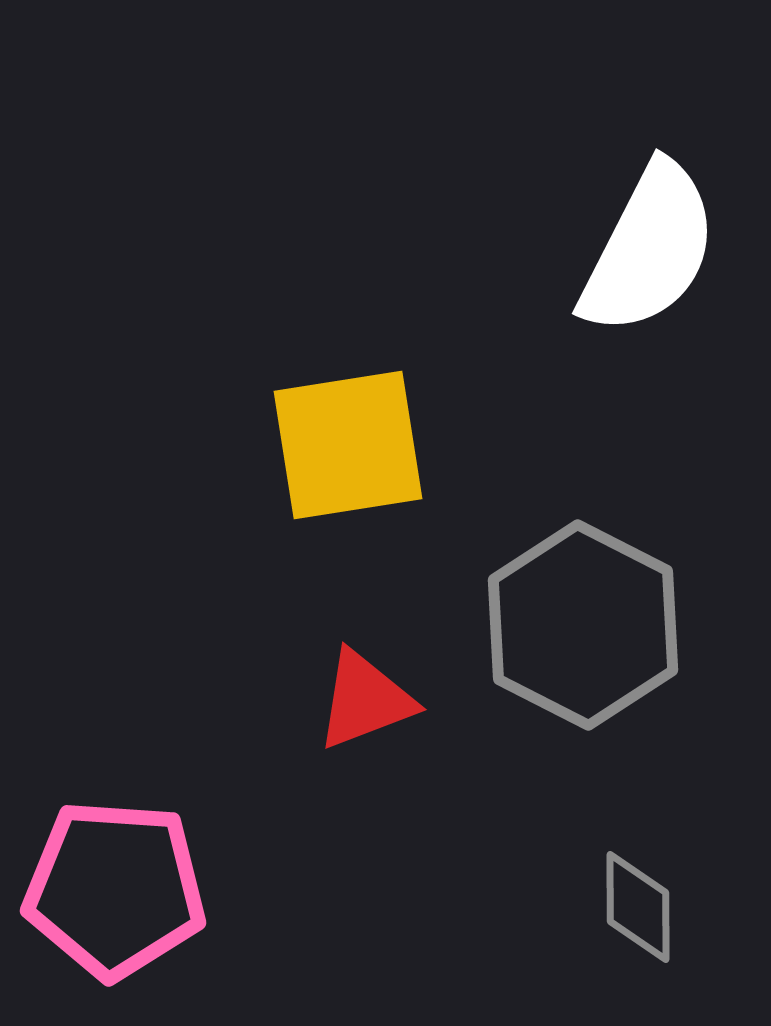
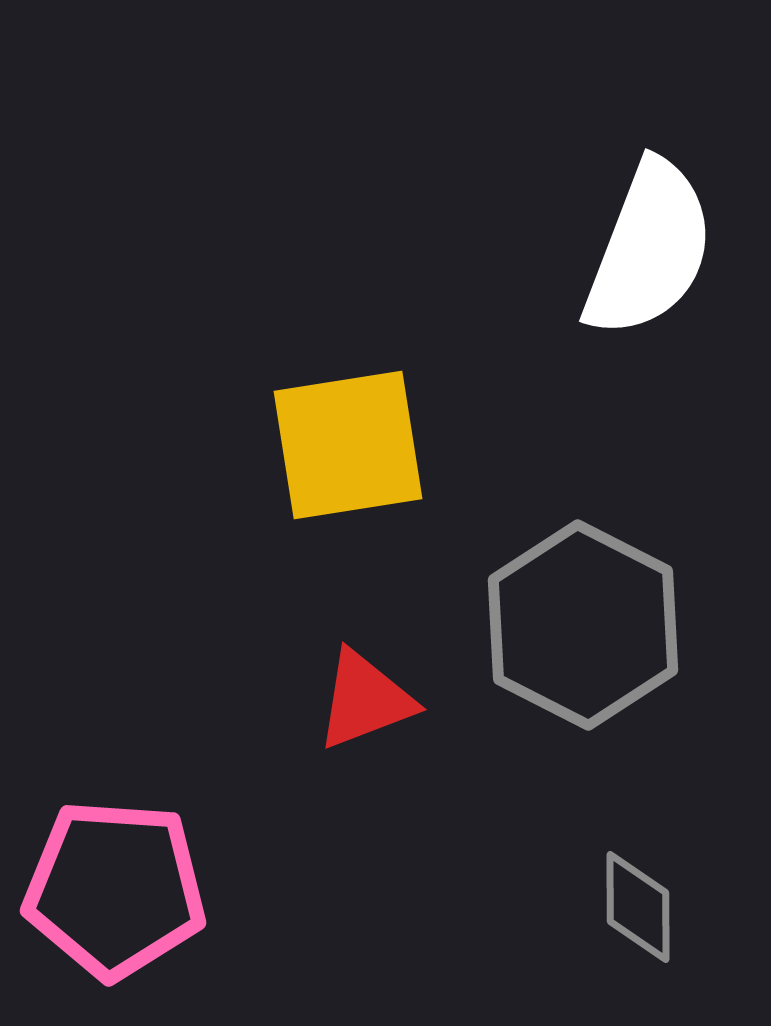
white semicircle: rotated 6 degrees counterclockwise
